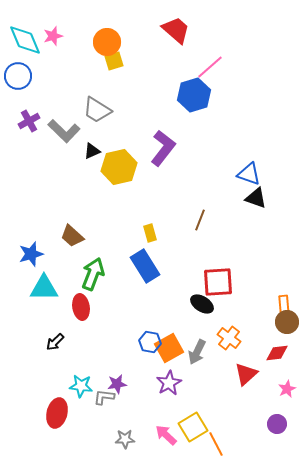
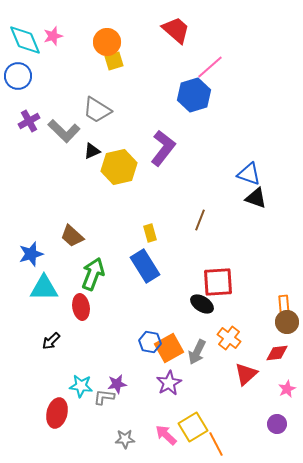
black arrow at (55, 342): moved 4 px left, 1 px up
